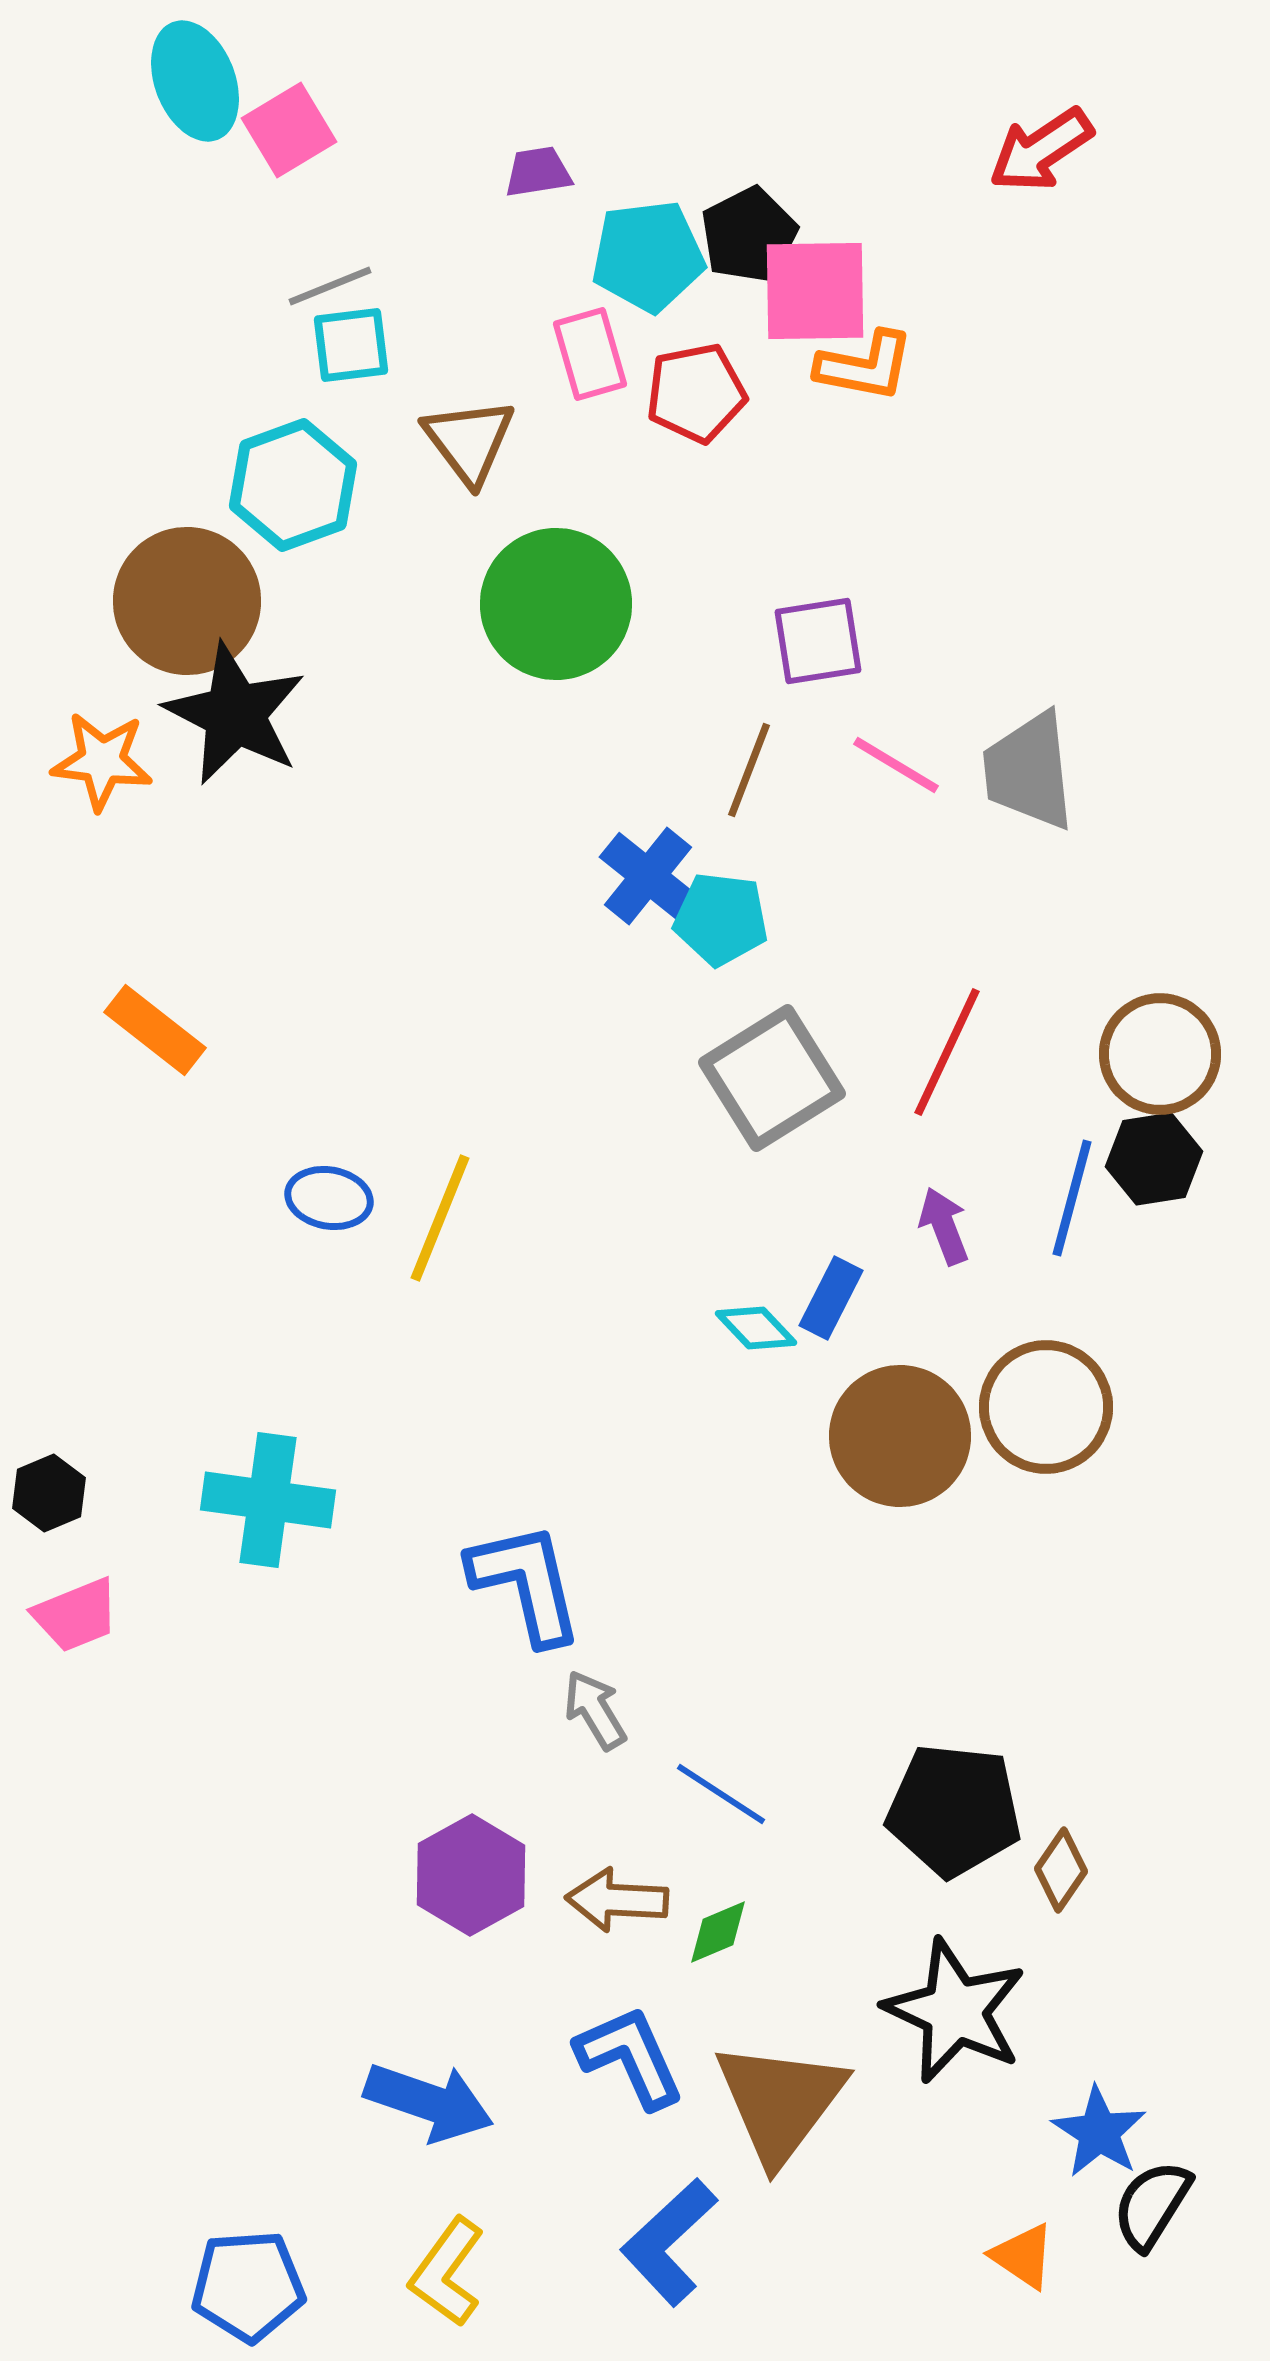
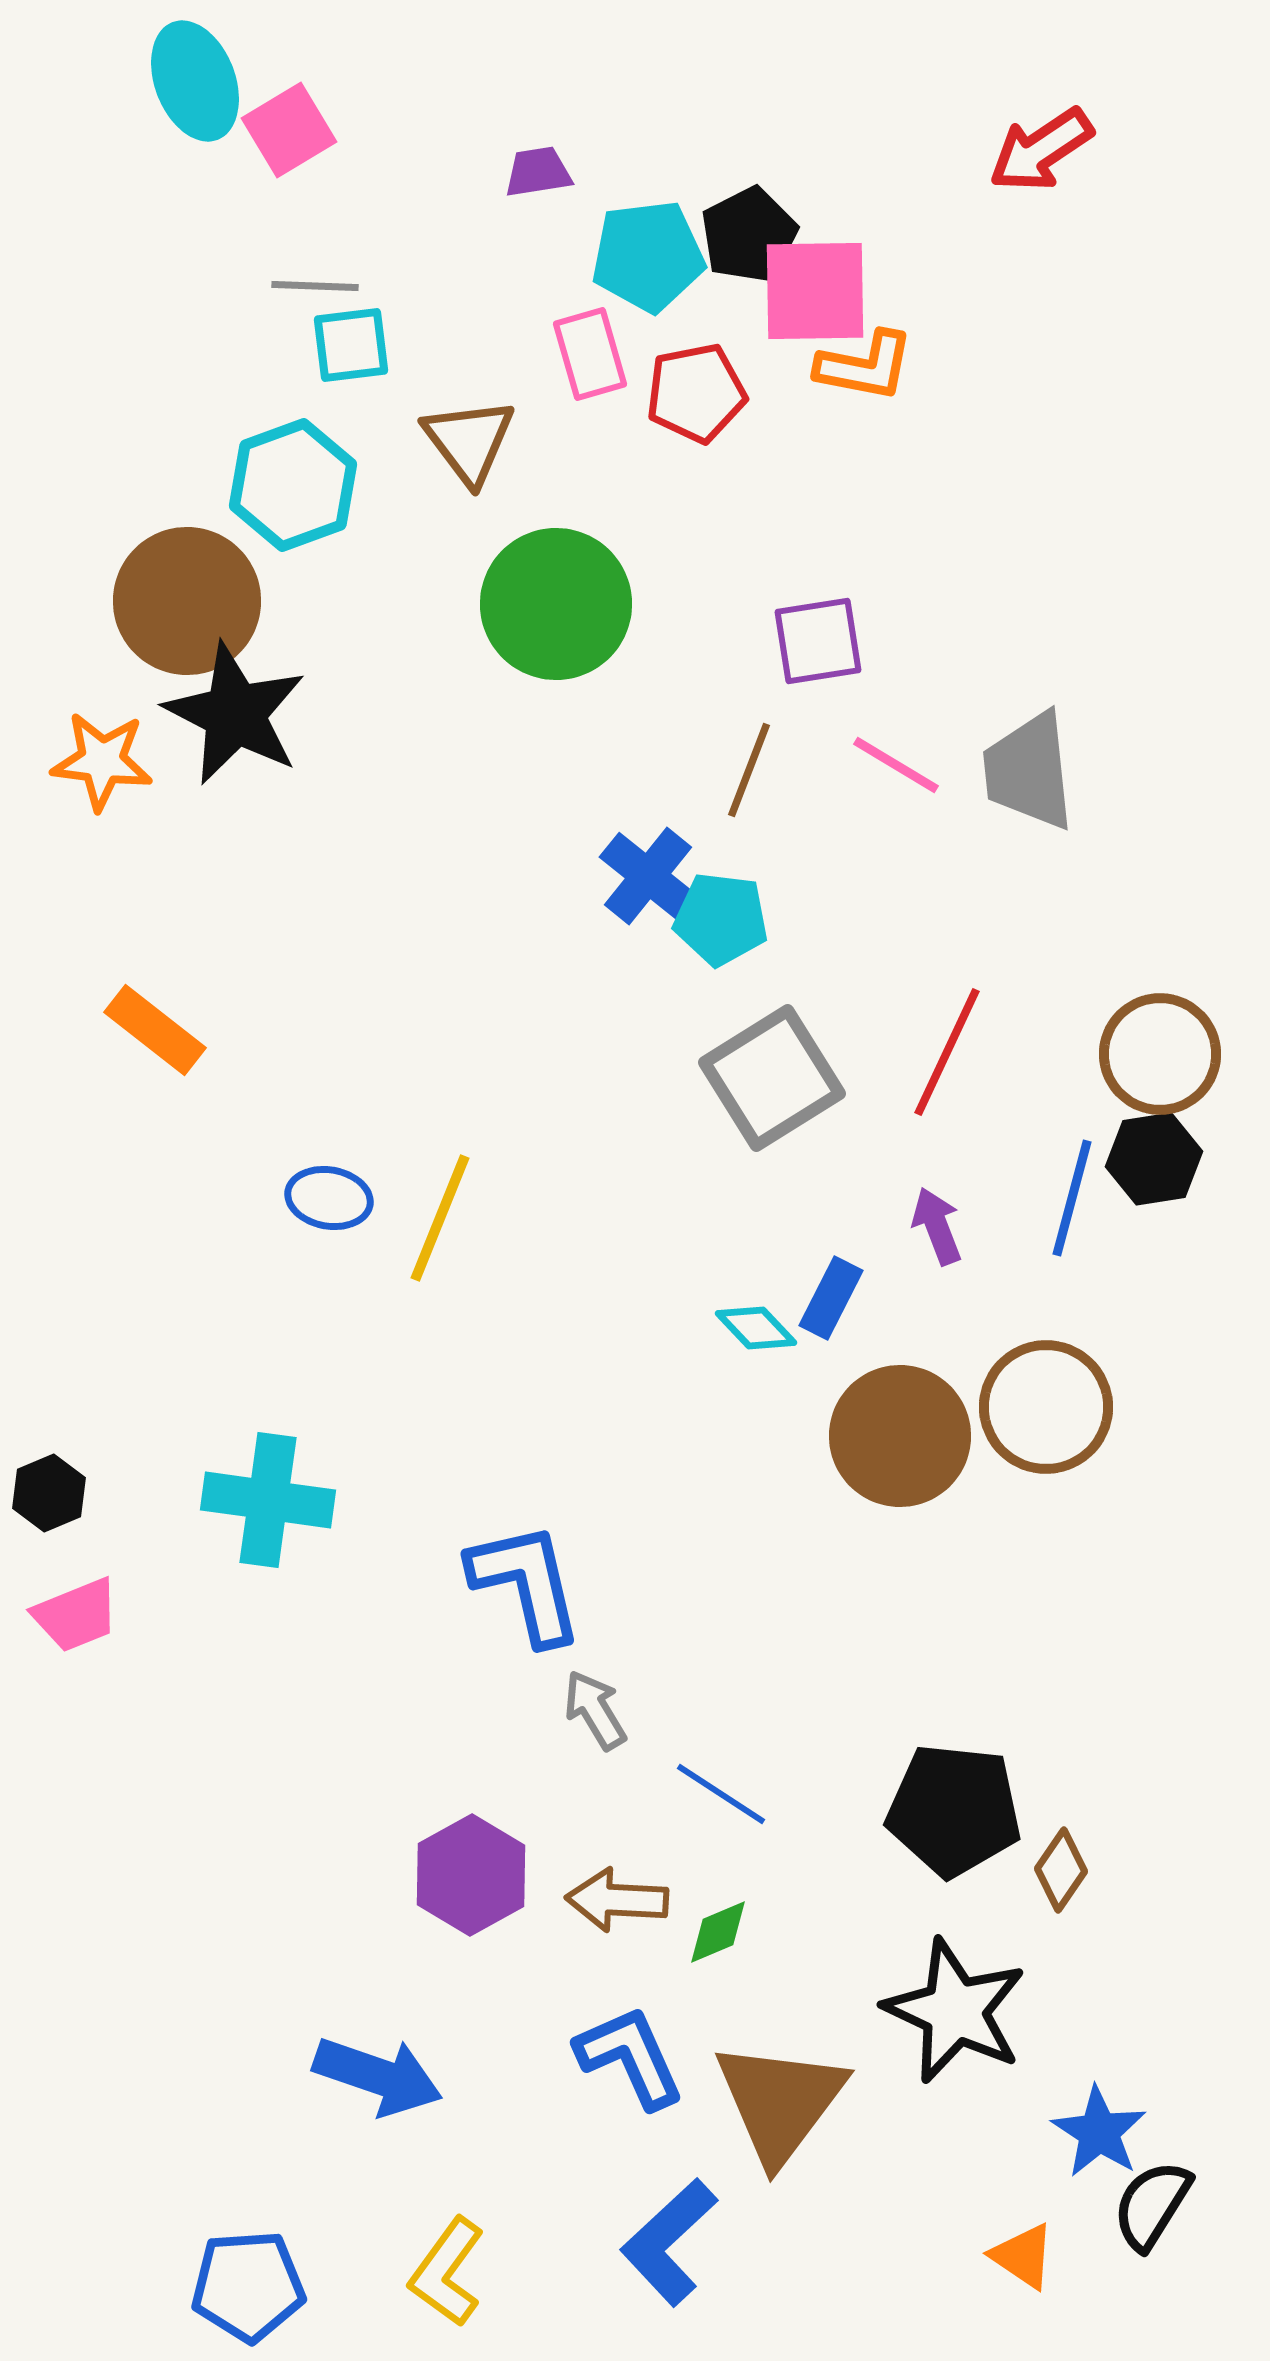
gray line at (330, 286): moved 15 px left; rotated 24 degrees clockwise
purple arrow at (944, 1226): moved 7 px left
blue arrow at (429, 2102): moved 51 px left, 26 px up
